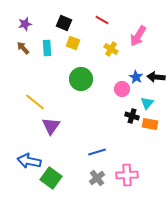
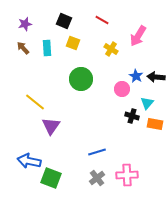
black square: moved 2 px up
blue star: moved 1 px up
orange rectangle: moved 5 px right
green square: rotated 15 degrees counterclockwise
